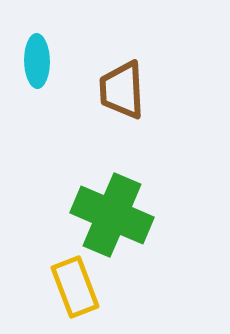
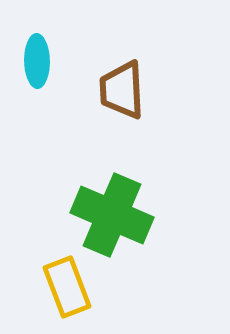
yellow rectangle: moved 8 px left
